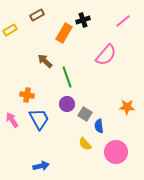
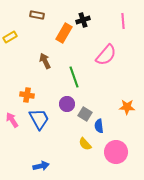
brown rectangle: rotated 40 degrees clockwise
pink line: rotated 56 degrees counterclockwise
yellow rectangle: moved 7 px down
brown arrow: rotated 21 degrees clockwise
green line: moved 7 px right
